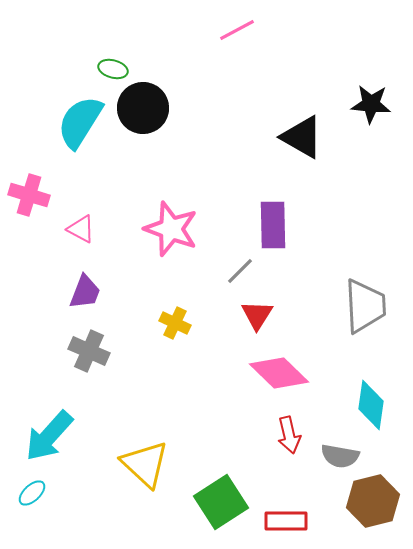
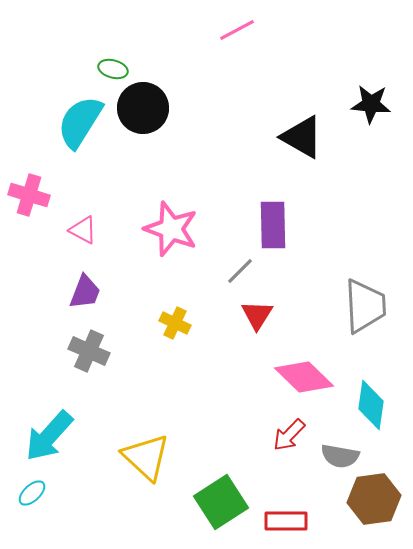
pink triangle: moved 2 px right, 1 px down
pink diamond: moved 25 px right, 4 px down
red arrow: rotated 57 degrees clockwise
yellow triangle: moved 1 px right, 7 px up
brown hexagon: moved 1 px right, 2 px up; rotated 6 degrees clockwise
